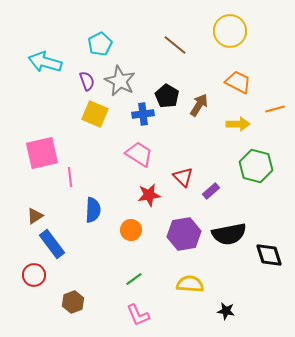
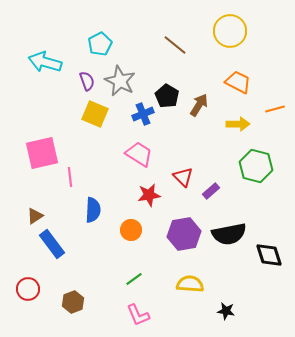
blue cross: rotated 15 degrees counterclockwise
red circle: moved 6 px left, 14 px down
